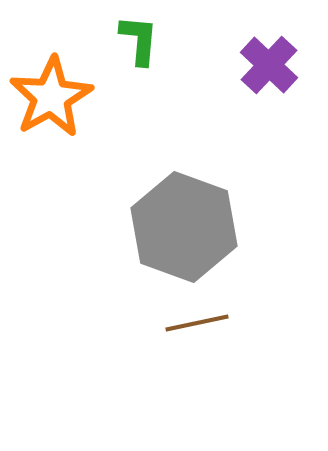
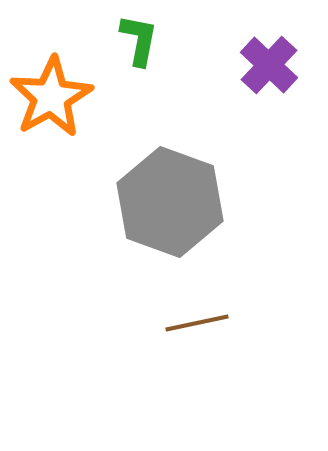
green L-shape: rotated 6 degrees clockwise
gray hexagon: moved 14 px left, 25 px up
